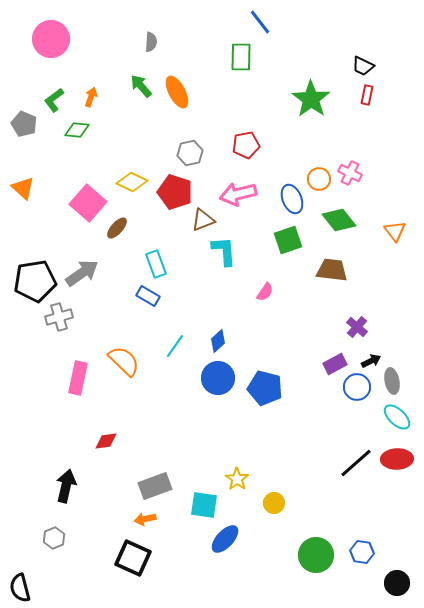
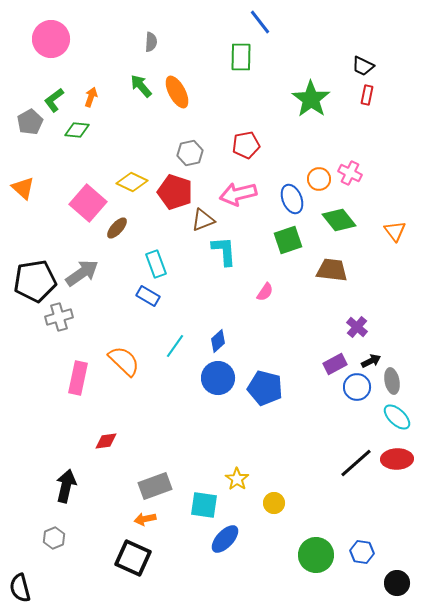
gray pentagon at (24, 124): moved 6 px right, 2 px up; rotated 20 degrees clockwise
